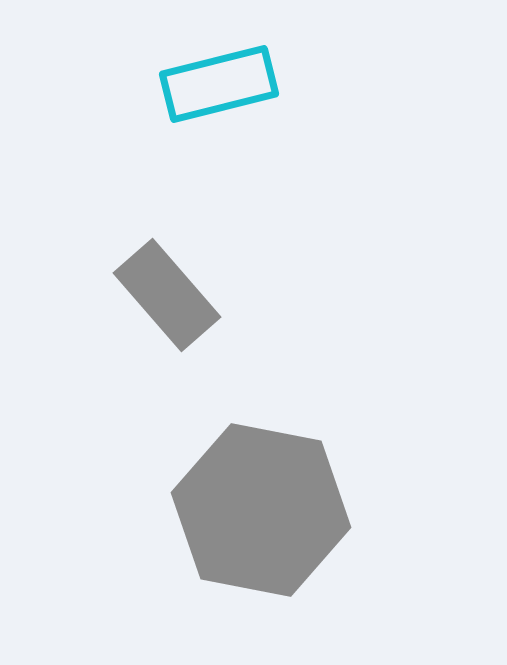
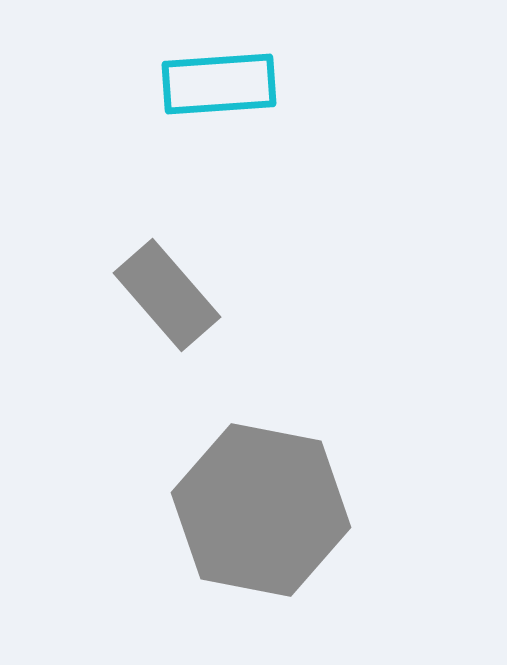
cyan rectangle: rotated 10 degrees clockwise
